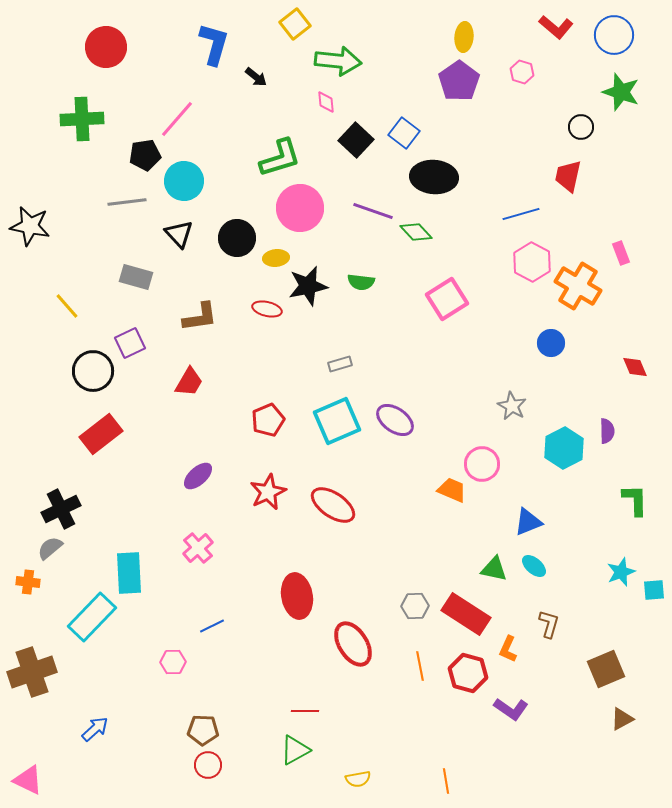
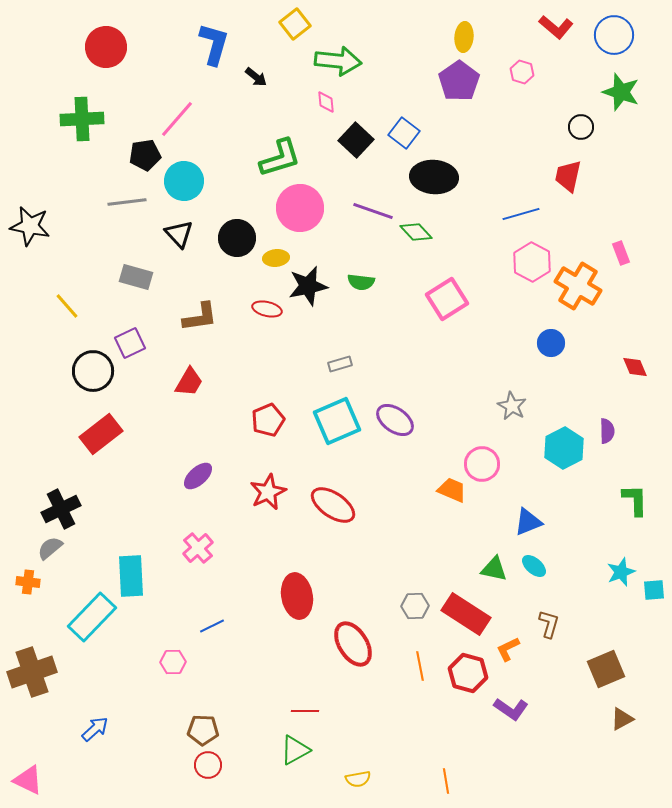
cyan rectangle at (129, 573): moved 2 px right, 3 px down
orange L-shape at (508, 649): rotated 40 degrees clockwise
